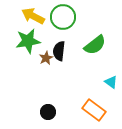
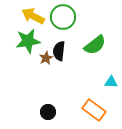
cyan triangle: rotated 32 degrees counterclockwise
